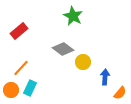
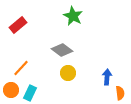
red rectangle: moved 1 px left, 6 px up
gray diamond: moved 1 px left, 1 px down
yellow circle: moved 15 px left, 11 px down
blue arrow: moved 2 px right
cyan rectangle: moved 5 px down
orange semicircle: rotated 48 degrees counterclockwise
